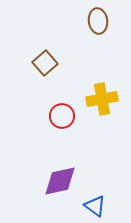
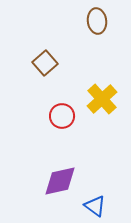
brown ellipse: moved 1 px left
yellow cross: rotated 32 degrees counterclockwise
